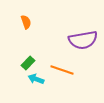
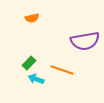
orange semicircle: moved 6 px right, 4 px up; rotated 96 degrees clockwise
purple semicircle: moved 2 px right, 1 px down
green rectangle: moved 1 px right
